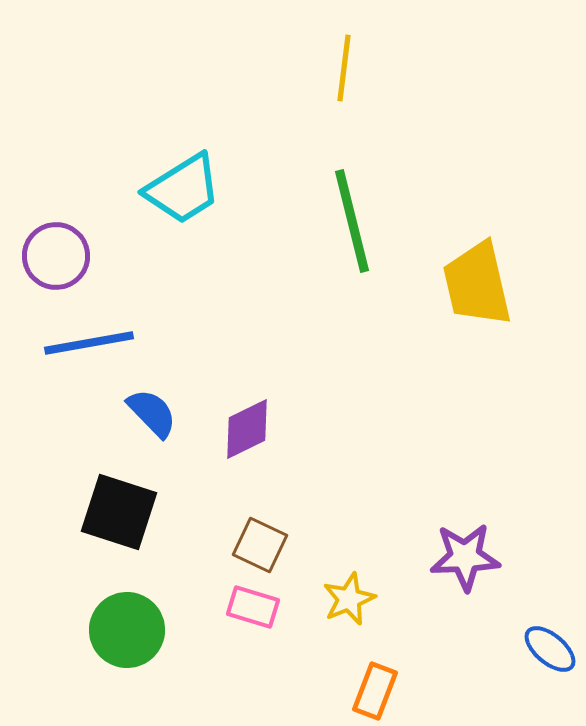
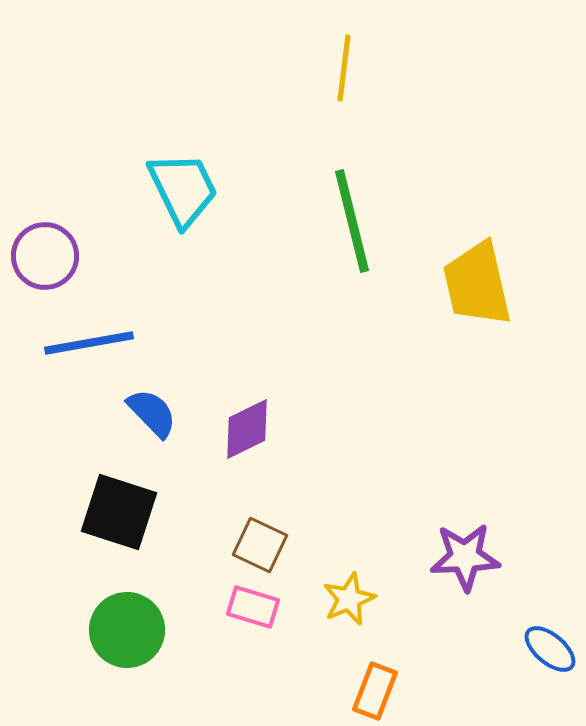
cyan trapezoid: rotated 84 degrees counterclockwise
purple circle: moved 11 px left
